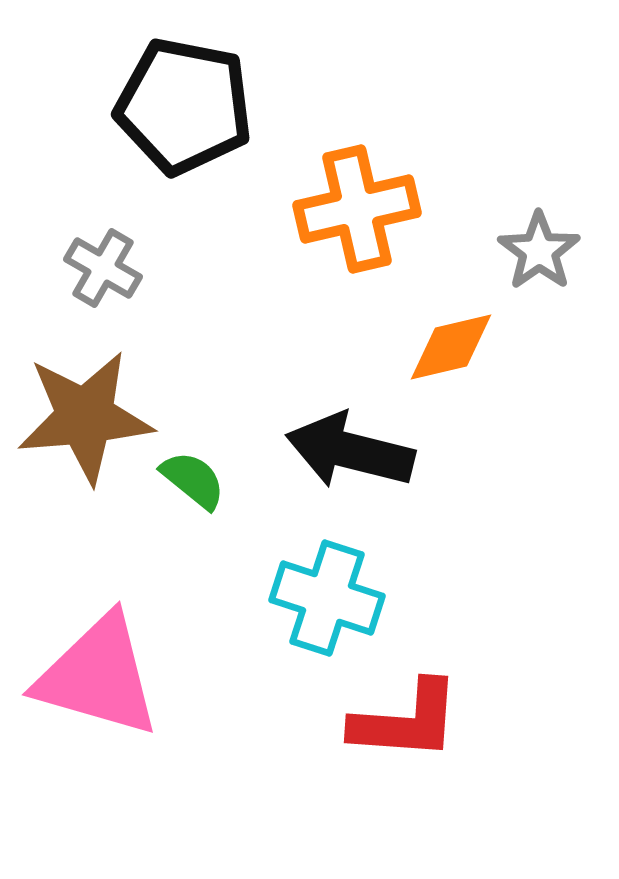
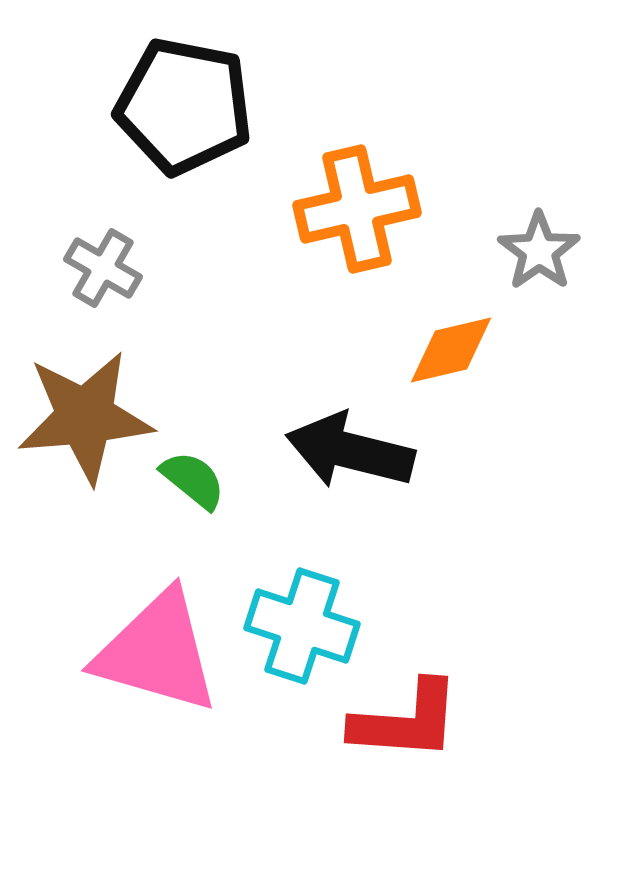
orange diamond: moved 3 px down
cyan cross: moved 25 px left, 28 px down
pink triangle: moved 59 px right, 24 px up
